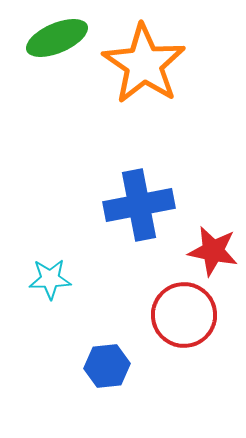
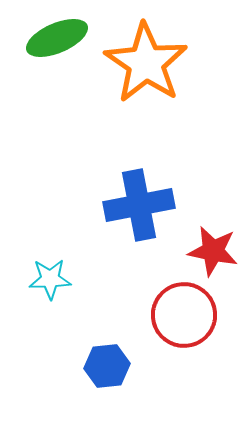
orange star: moved 2 px right, 1 px up
